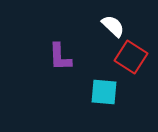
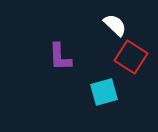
white semicircle: moved 2 px right, 1 px up
cyan square: rotated 20 degrees counterclockwise
